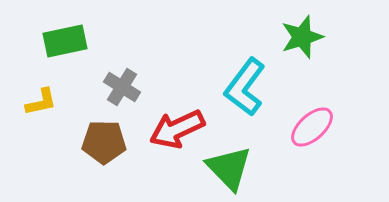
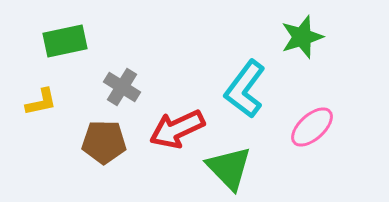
cyan L-shape: moved 2 px down
